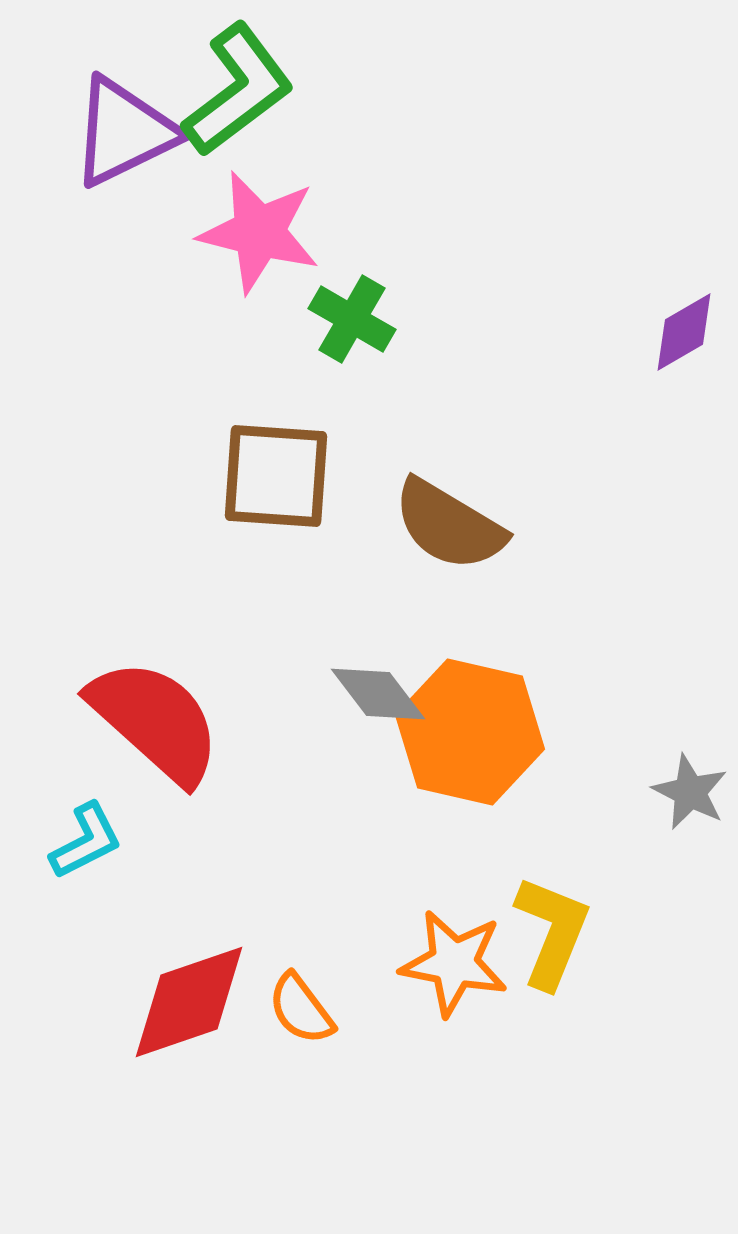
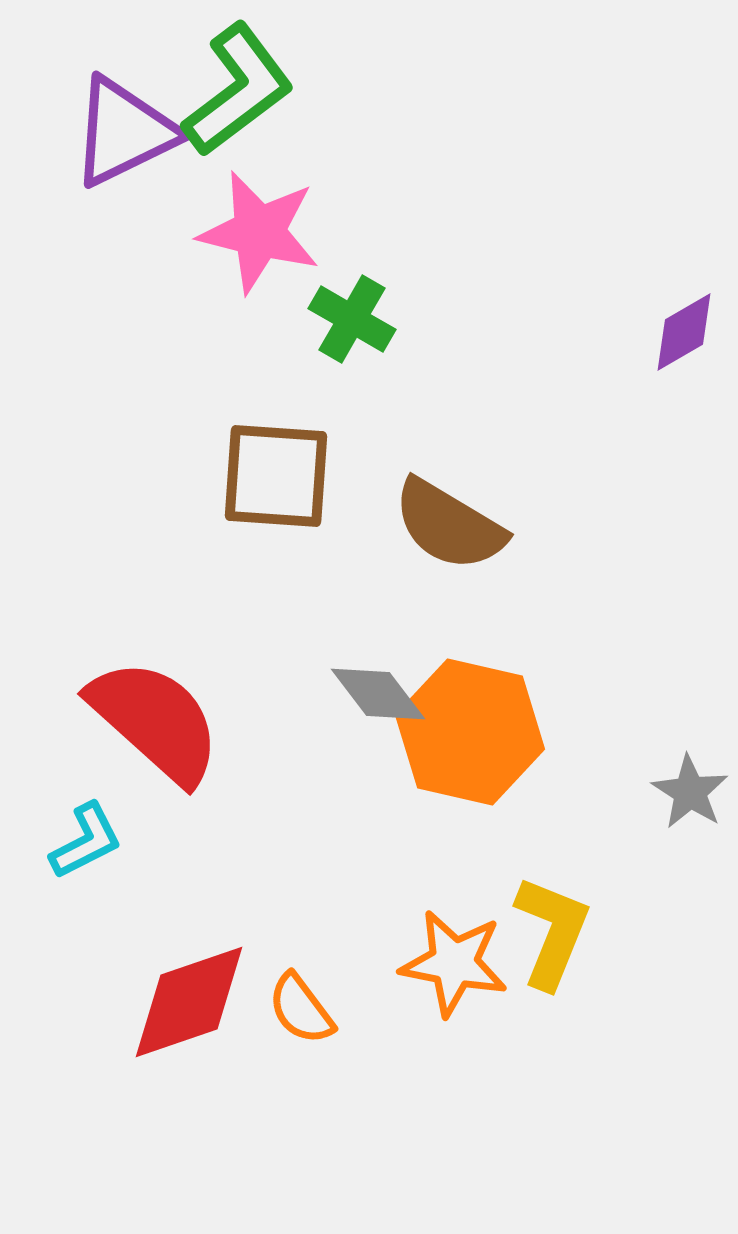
gray star: rotated 6 degrees clockwise
